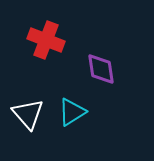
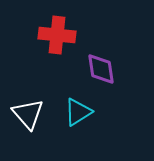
red cross: moved 11 px right, 5 px up; rotated 15 degrees counterclockwise
cyan triangle: moved 6 px right
